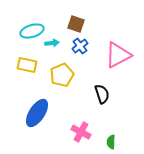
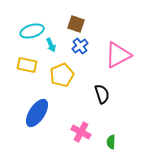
cyan arrow: moved 1 px left, 2 px down; rotated 72 degrees clockwise
